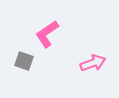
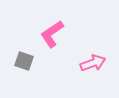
pink L-shape: moved 5 px right
